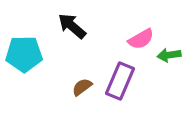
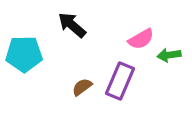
black arrow: moved 1 px up
